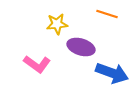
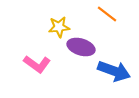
orange line: rotated 20 degrees clockwise
yellow star: moved 2 px right, 3 px down
blue arrow: moved 2 px right, 2 px up
